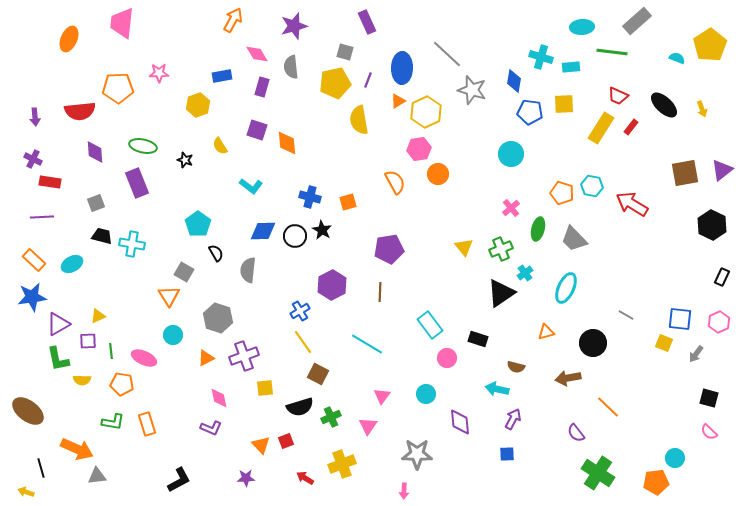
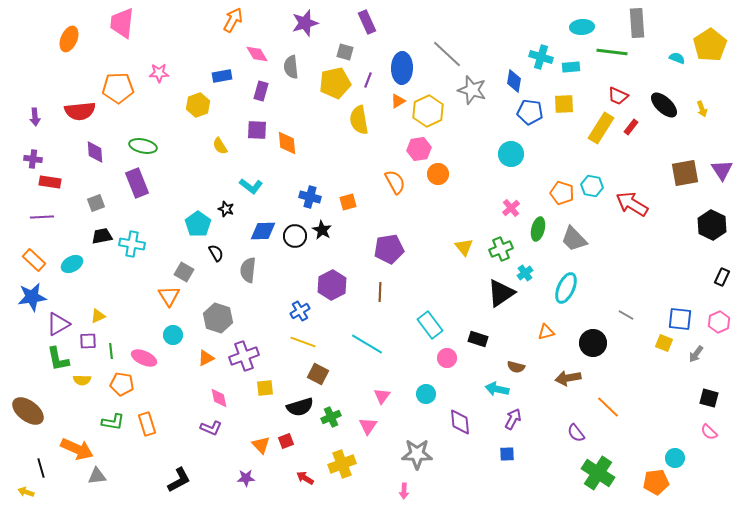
gray rectangle at (637, 21): moved 2 px down; rotated 52 degrees counterclockwise
purple star at (294, 26): moved 11 px right, 3 px up
purple rectangle at (262, 87): moved 1 px left, 4 px down
yellow hexagon at (426, 112): moved 2 px right, 1 px up
purple square at (257, 130): rotated 15 degrees counterclockwise
purple cross at (33, 159): rotated 18 degrees counterclockwise
black star at (185, 160): moved 41 px right, 49 px down
purple triangle at (722, 170): rotated 25 degrees counterclockwise
black trapezoid at (102, 236): rotated 25 degrees counterclockwise
yellow line at (303, 342): rotated 35 degrees counterclockwise
